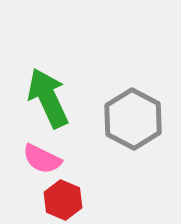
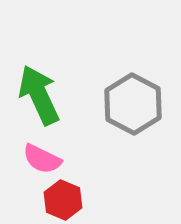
green arrow: moved 9 px left, 3 px up
gray hexagon: moved 15 px up
